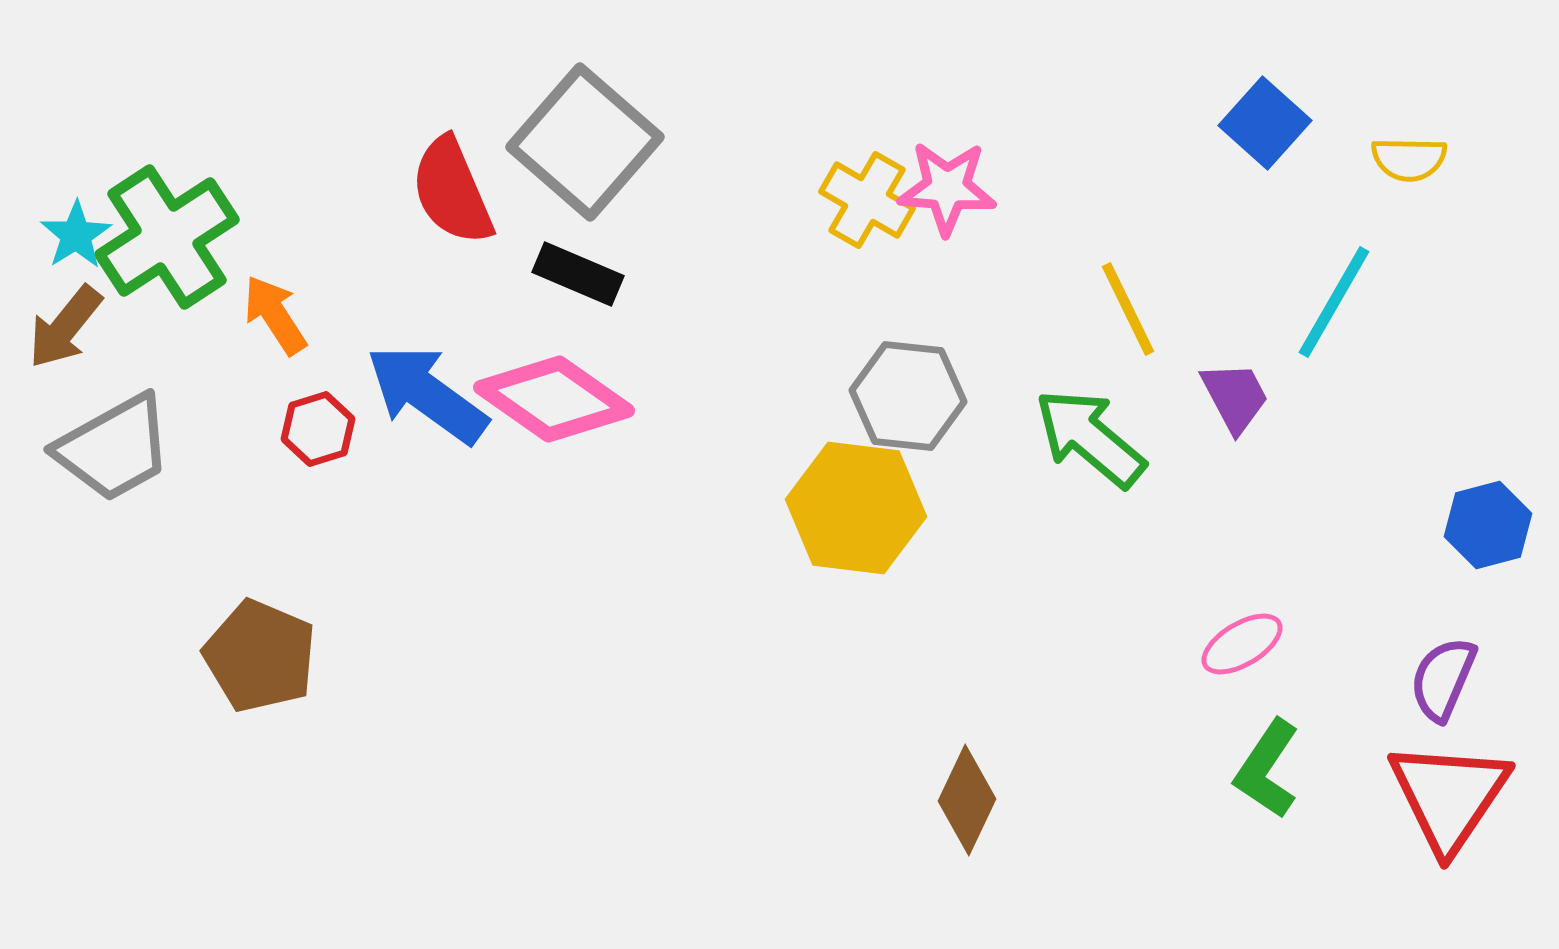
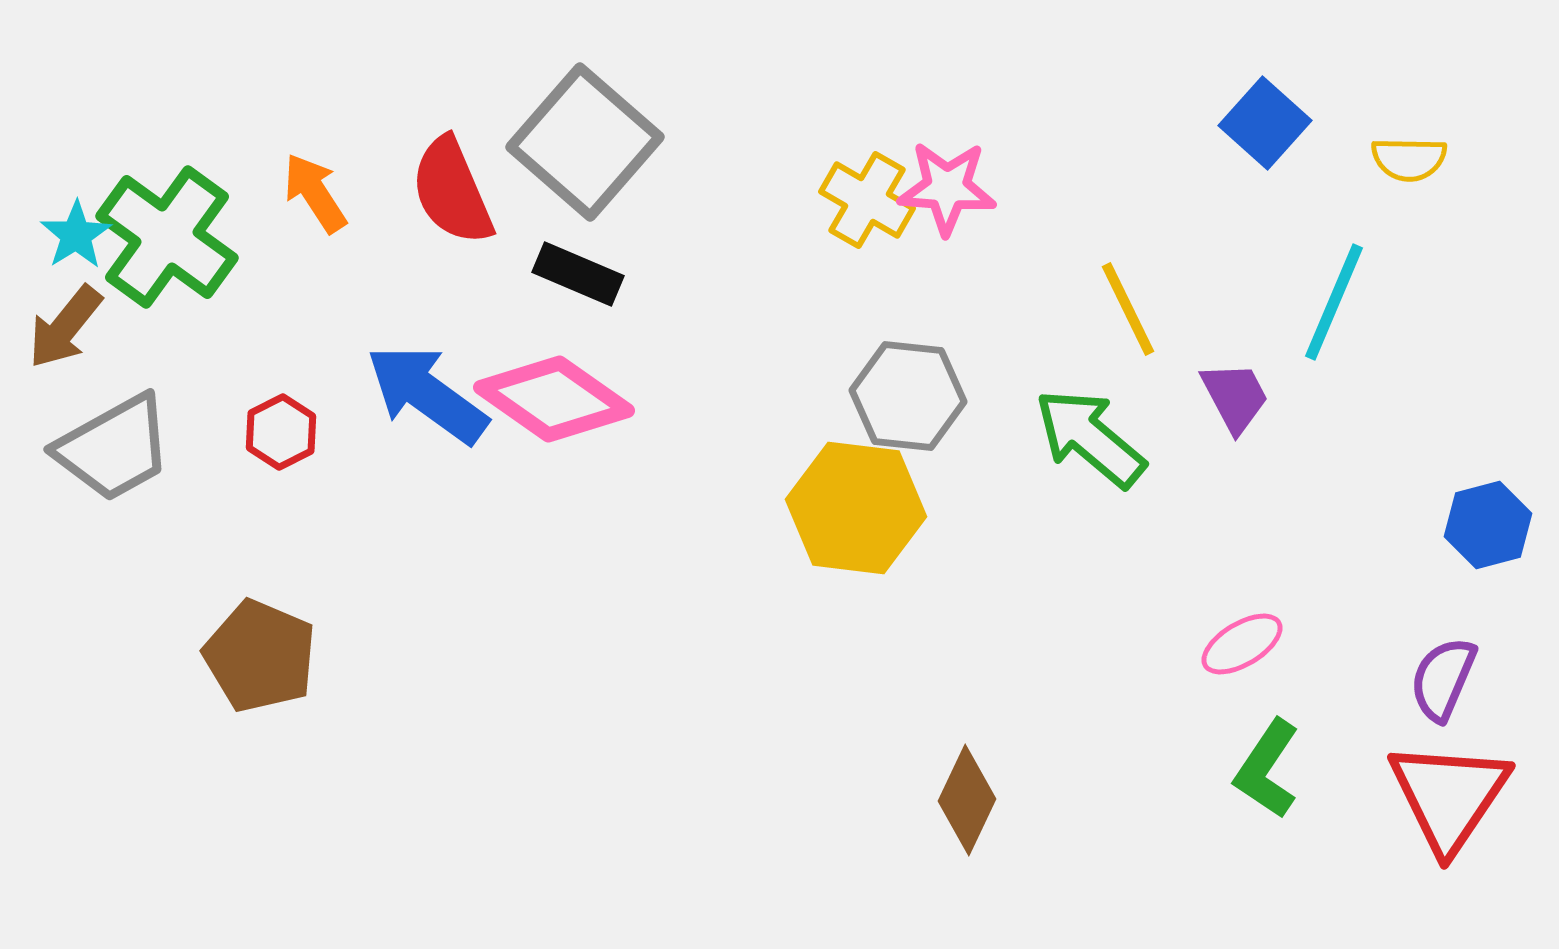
green cross: rotated 21 degrees counterclockwise
cyan line: rotated 7 degrees counterclockwise
orange arrow: moved 40 px right, 122 px up
red hexagon: moved 37 px left, 3 px down; rotated 10 degrees counterclockwise
